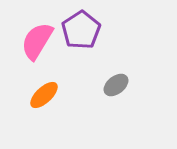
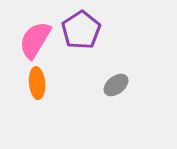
pink semicircle: moved 2 px left, 1 px up
orange ellipse: moved 7 px left, 12 px up; rotated 52 degrees counterclockwise
